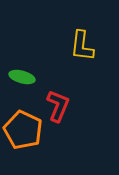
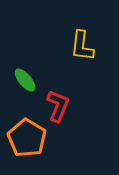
green ellipse: moved 3 px right, 3 px down; rotated 35 degrees clockwise
orange pentagon: moved 4 px right, 8 px down; rotated 6 degrees clockwise
